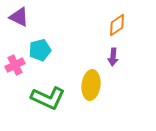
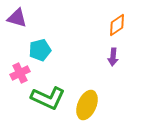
purple triangle: moved 2 px left, 1 px down; rotated 10 degrees counterclockwise
pink cross: moved 5 px right, 8 px down
yellow ellipse: moved 4 px left, 20 px down; rotated 16 degrees clockwise
